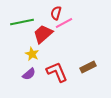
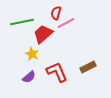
pink line: moved 2 px right
purple semicircle: moved 3 px down
